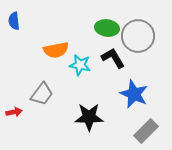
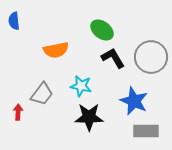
green ellipse: moved 5 px left, 2 px down; rotated 30 degrees clockwise
gray circle: moved 13 px right, 21 px down
cyan star: moved 1 px right, 21 px down
blue star: moved 7 px down
red arrow: moved 4 px right; rotated 77 degrees counterclockwise
gray rectangle: rotated 45 degrees clockwise
